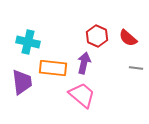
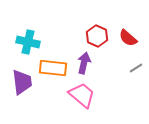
gray line: rotated 40 degrees counterclockwise
